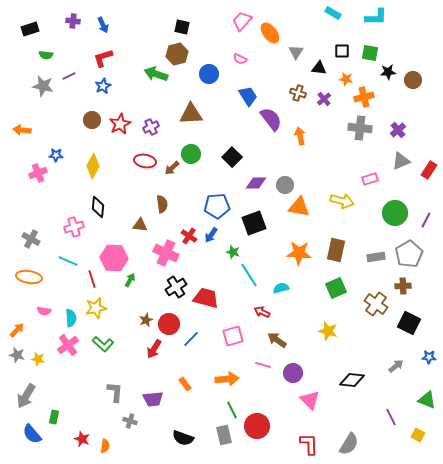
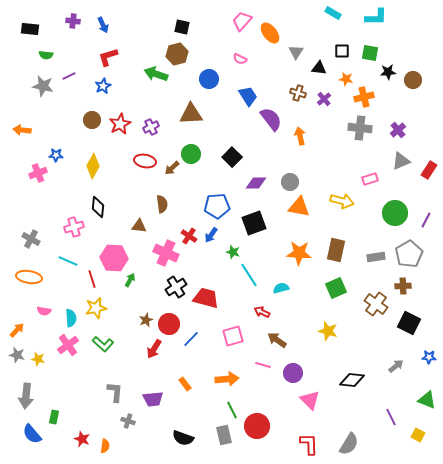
black rectangle at (30, 29): rotated 24 degrees clockwise
red L-shape at (103, 58): moved 5 px right, 1 px up
blue circle at (209, 74): moved 5 px down
gray circle at (285, 185): moved 5 px right, 3 px up
brown triangle at (140, 225): moved 1 px left, 1 px down
gray arrow at (26, 396): rotated 25 degrees counterclockwise
gray cross at (130, 421): moved 2 px left
